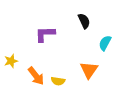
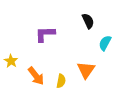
black semicircle: moved 4 px right
yellow star: rotated 24 degrees counterclockwise
orange triangle: moved 3 px left
yellow semicircle: moved 3 px right; rotated 88 degrees counterclockwise
